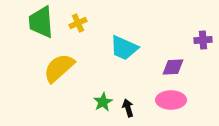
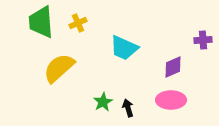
purple diamond: rotated 20 degrees counterclockwise
